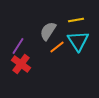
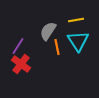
orange line: rotated 63 degrees counterclockwise
